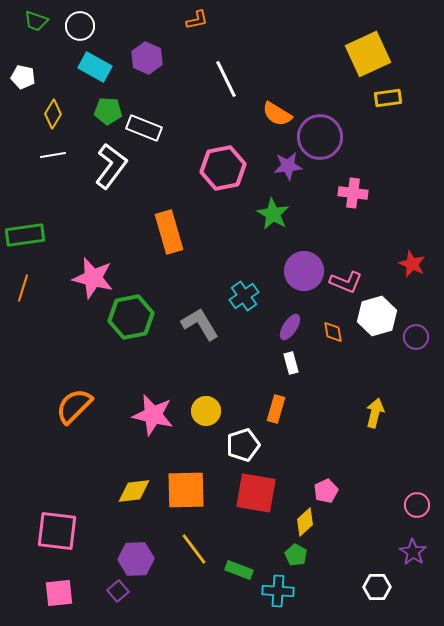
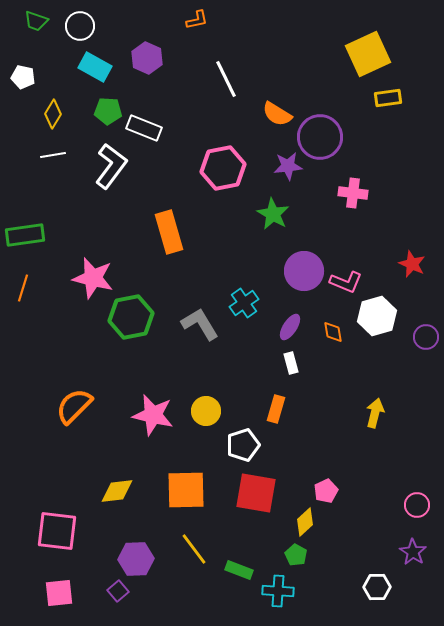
cyan cross at (244, 296): moved 7 px down
purple circle at (416, 337): moved 10 px right
yellow diamond at (134, 491): moved 17 px left
